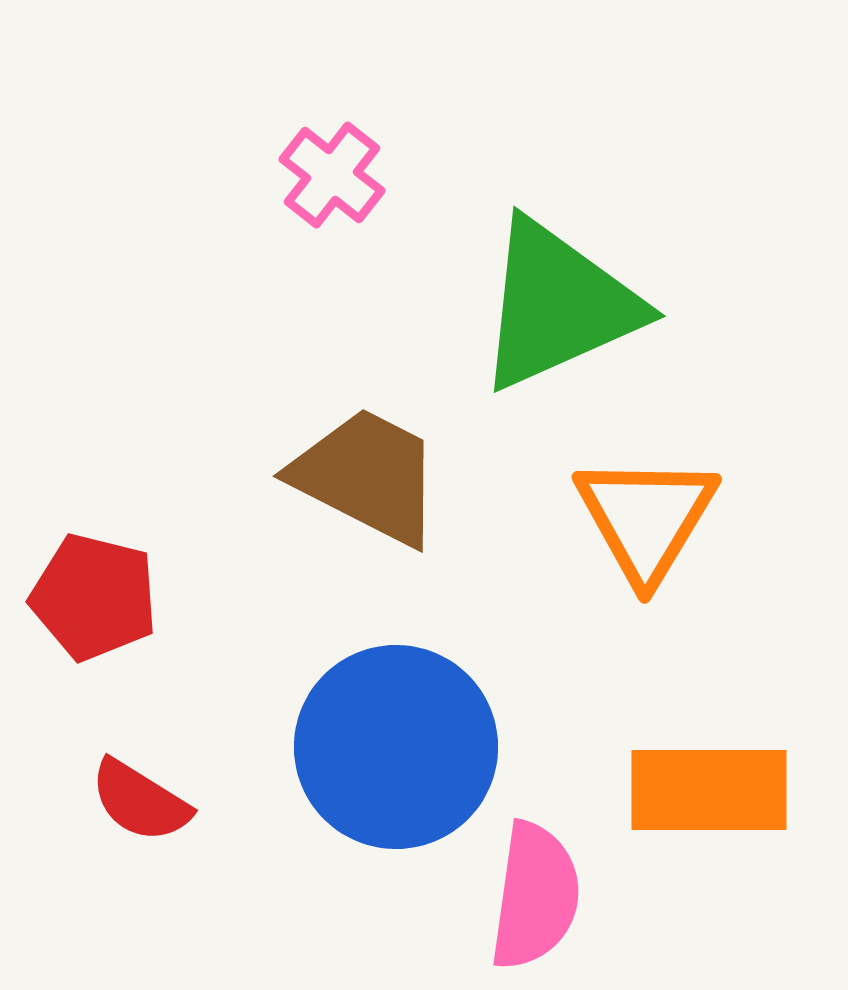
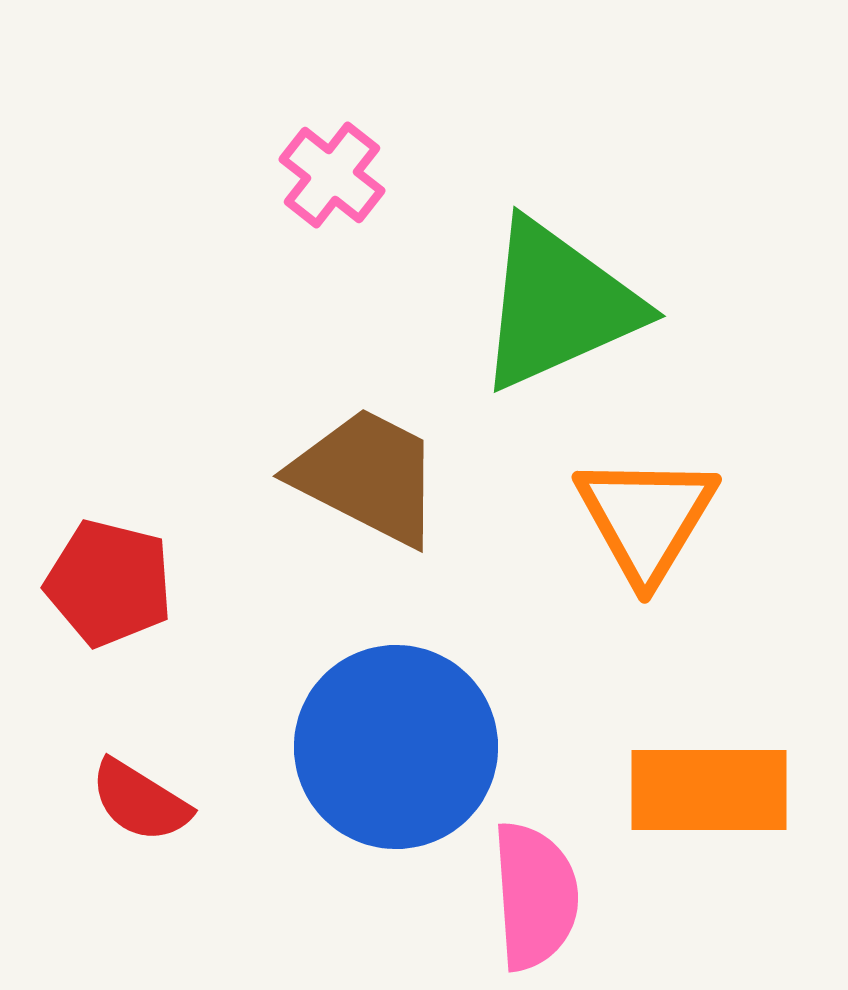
red pentagon: moved 15 px right, 14 px up
pink semicircle: rotated 12 degrees counterclockwise
